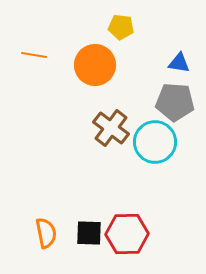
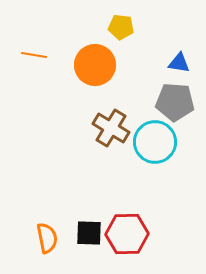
brown cross: rotated 6 degrees counterclockwise
orange semicircle: moved 1 px right, 5 px down
